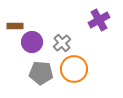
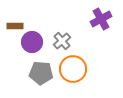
purple cross: moved 2 px right, 1 px up
gray cross: moved 2 px up
orange circle: moved 1 px left
